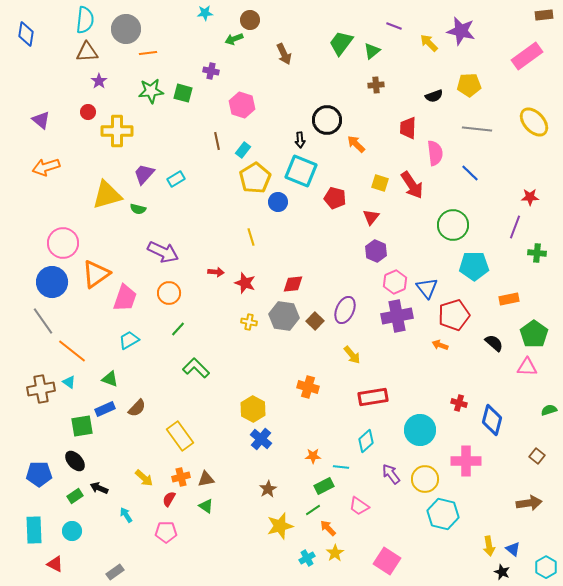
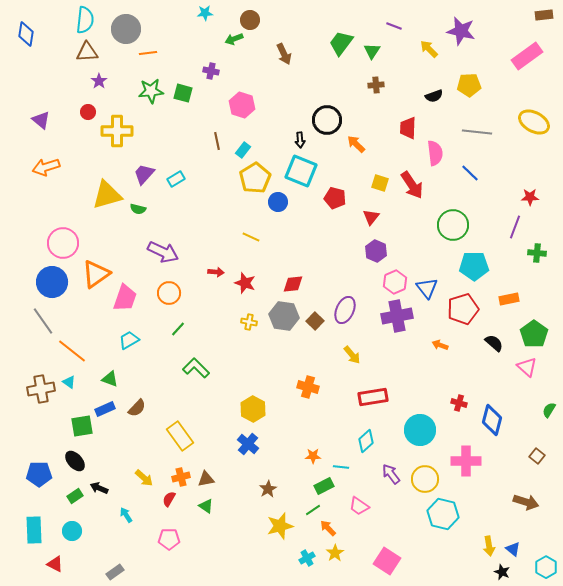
yellow arrow at (429, 43): moved 6 px down
green triangle at (372, 51): rotated 18 degrees counterclockwise
yellow ellipse at (534, 122): rotated 20 degrees counterclockwise
gray line at (477, 129): moved 3 px down
yellow line at (251, 237): rotated 48 degrees counterclockwise
red pentagon at (454, 315): moved 9 px right, 6 px up
pink triangle at (527, 367): rotated 40 degrees clockwise
green semicircle at (549, 410): rotated 42 degrees counterclockwise
blue cross at (261, 439): moved 13 px left, 5 px down
brown arrow at (529, 503): moved 3 px left, 1 px up; rotated 25 degrees clockwise
pink pentagon at (166, 532): moved 3 px right, 7 px down
